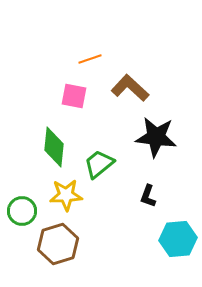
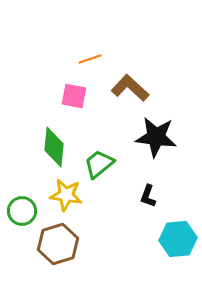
yellow star: rotated 12 degrees clockwise
